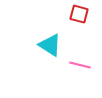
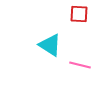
red square: rotated 12 degrees counterclockwise
